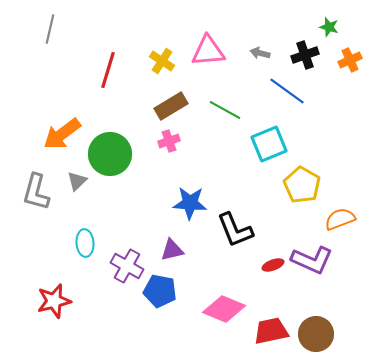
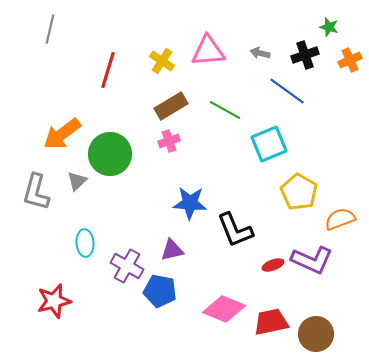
yellow pentagon: moved 3 px left, 7 px down
red trapezoid: moved 9 px up
